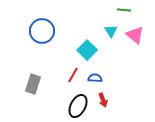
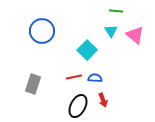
green line: moved 8 px left, 1 px down
red line: moved 1 px right, 2 px down; rotated 49 degrees clockwise
